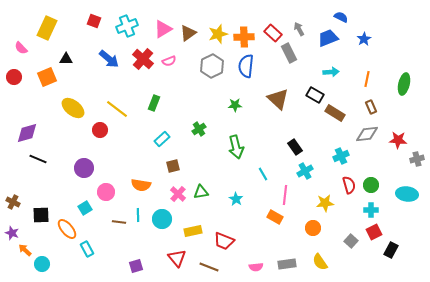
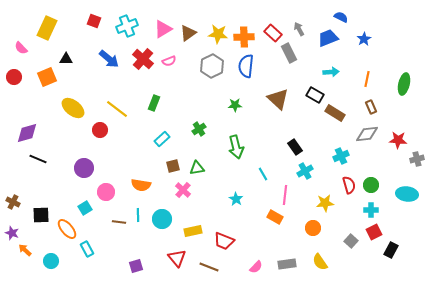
yellow star at (218, 34): rotated 24 degrees clockwise
green triangle at (201, 192): moved 4 px left, 24 px up
pink cross at (178, 194): moved 5 px right, 4 px up
cyan circle at (42, 264): moved 9 px right, 3 px up
pink semicircle at (256, 267): rotated 40 degrees counterclockwise
